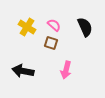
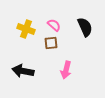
yellow cross: moved 1 px left, 2 px down; rotated 12 degrees counterclockwise
brown square: rotated 24 degrees counterclockwise
